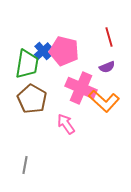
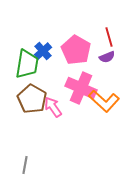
pink pentagon: moved 12 px right, 1 px up; rotated 16 degrees clockwise
purple semicircle: moved 10 px up
pink arrow: moved 13 px left, 17 px up
